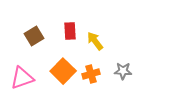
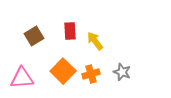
gray star: moved 1 px left, 1 px down; rotated 18 degrees clockwise
pink triangle: rotated 15 degrees clockwise
